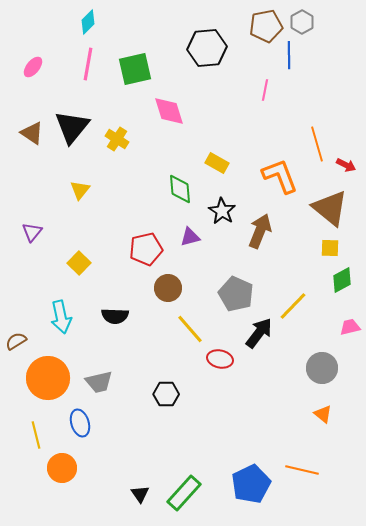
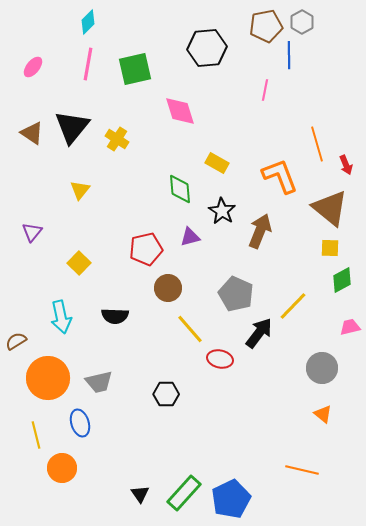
pink diamond at (169, 111): moved 11 px right
red arrow at (346, 165): rotated 42 degrees clockwise
blue pentagon at (251, 484): moved 20 px left, 15 px down
